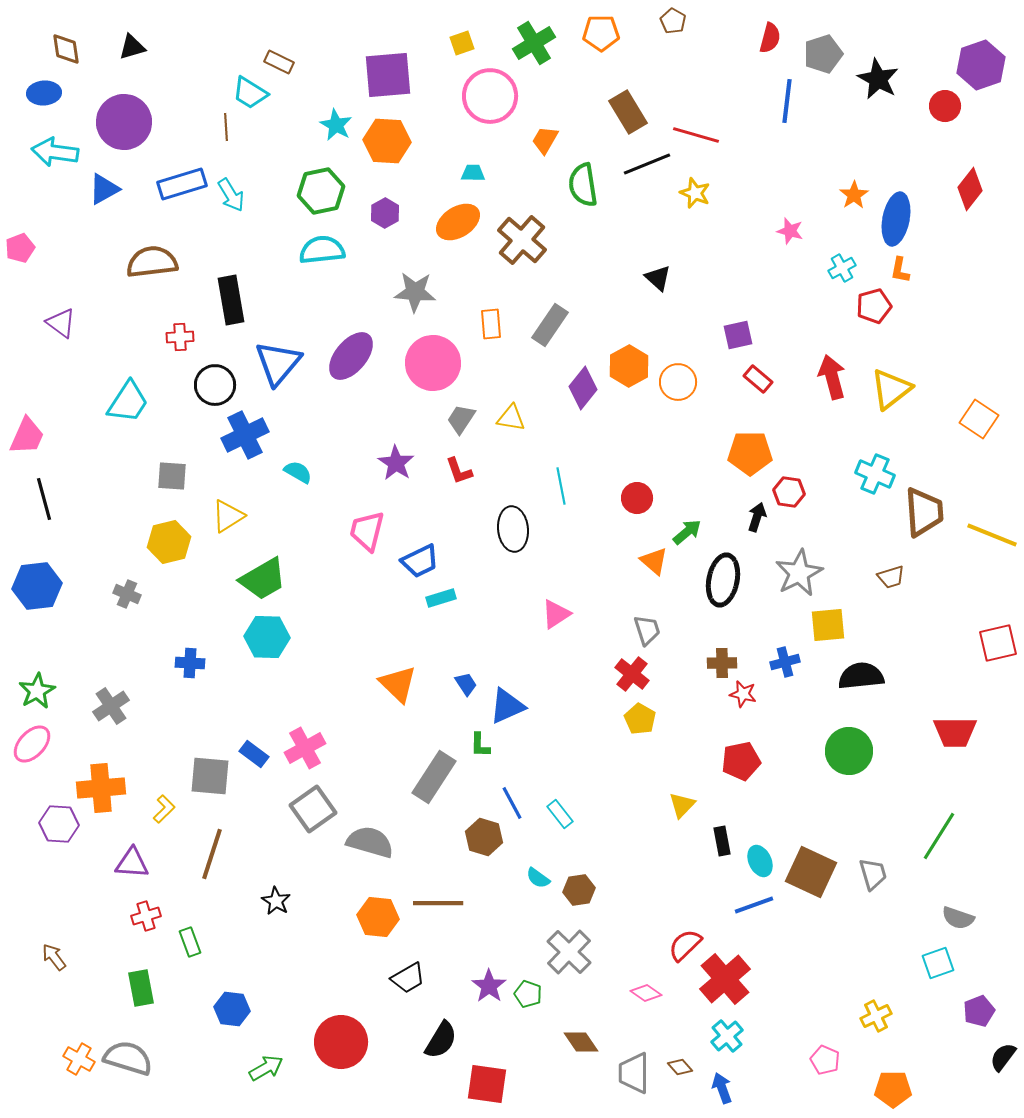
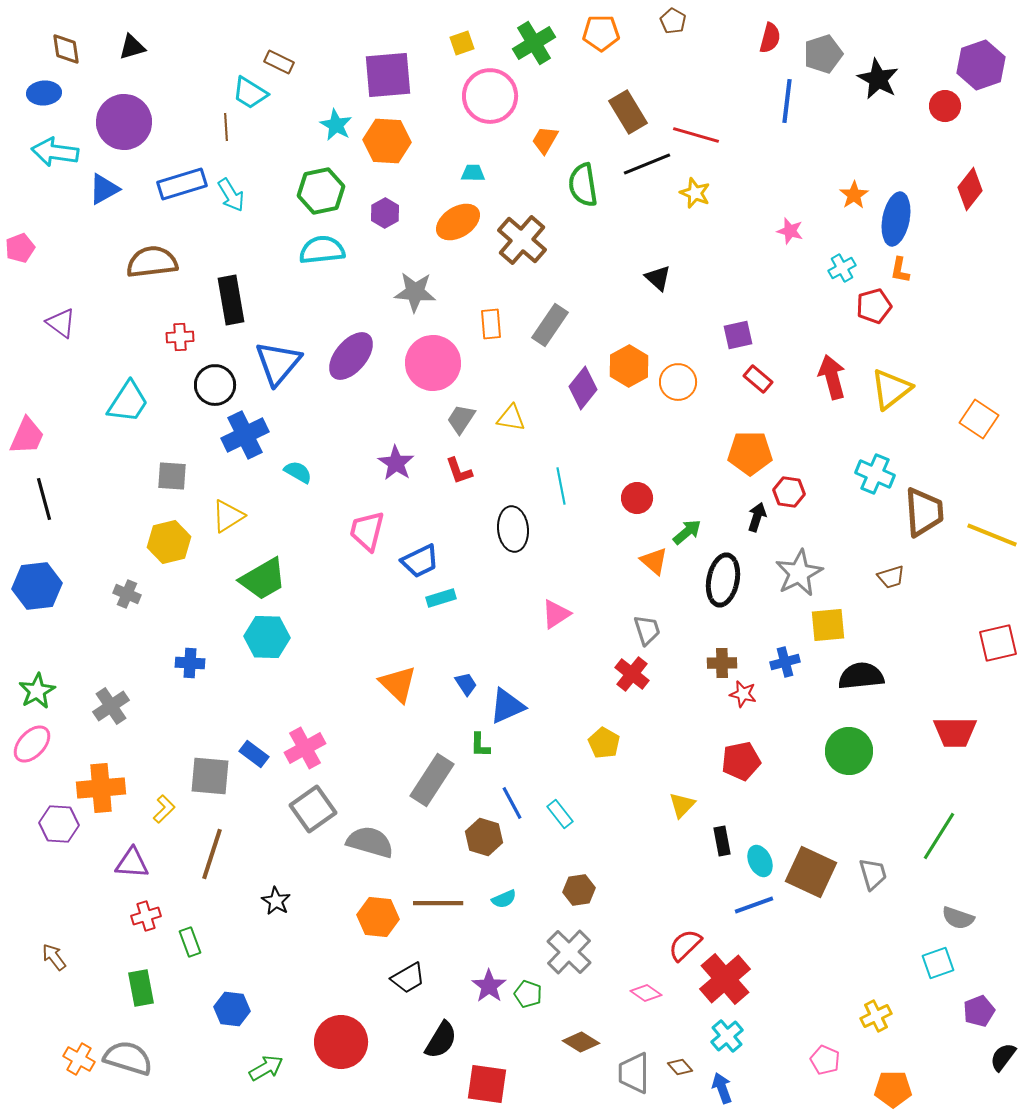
yellow pentagon at (640, 719): moved 36 px left, 24 px down
gray rectangle at (434, 777): moved 2 px left, 3 px down
cyan semicircle at (538, 878): moved 34 px left, 21 px down; rotated 60 degrees counterclockwise
brown diamond at (581, 1042): rotated 24 degrees counterclockwise
